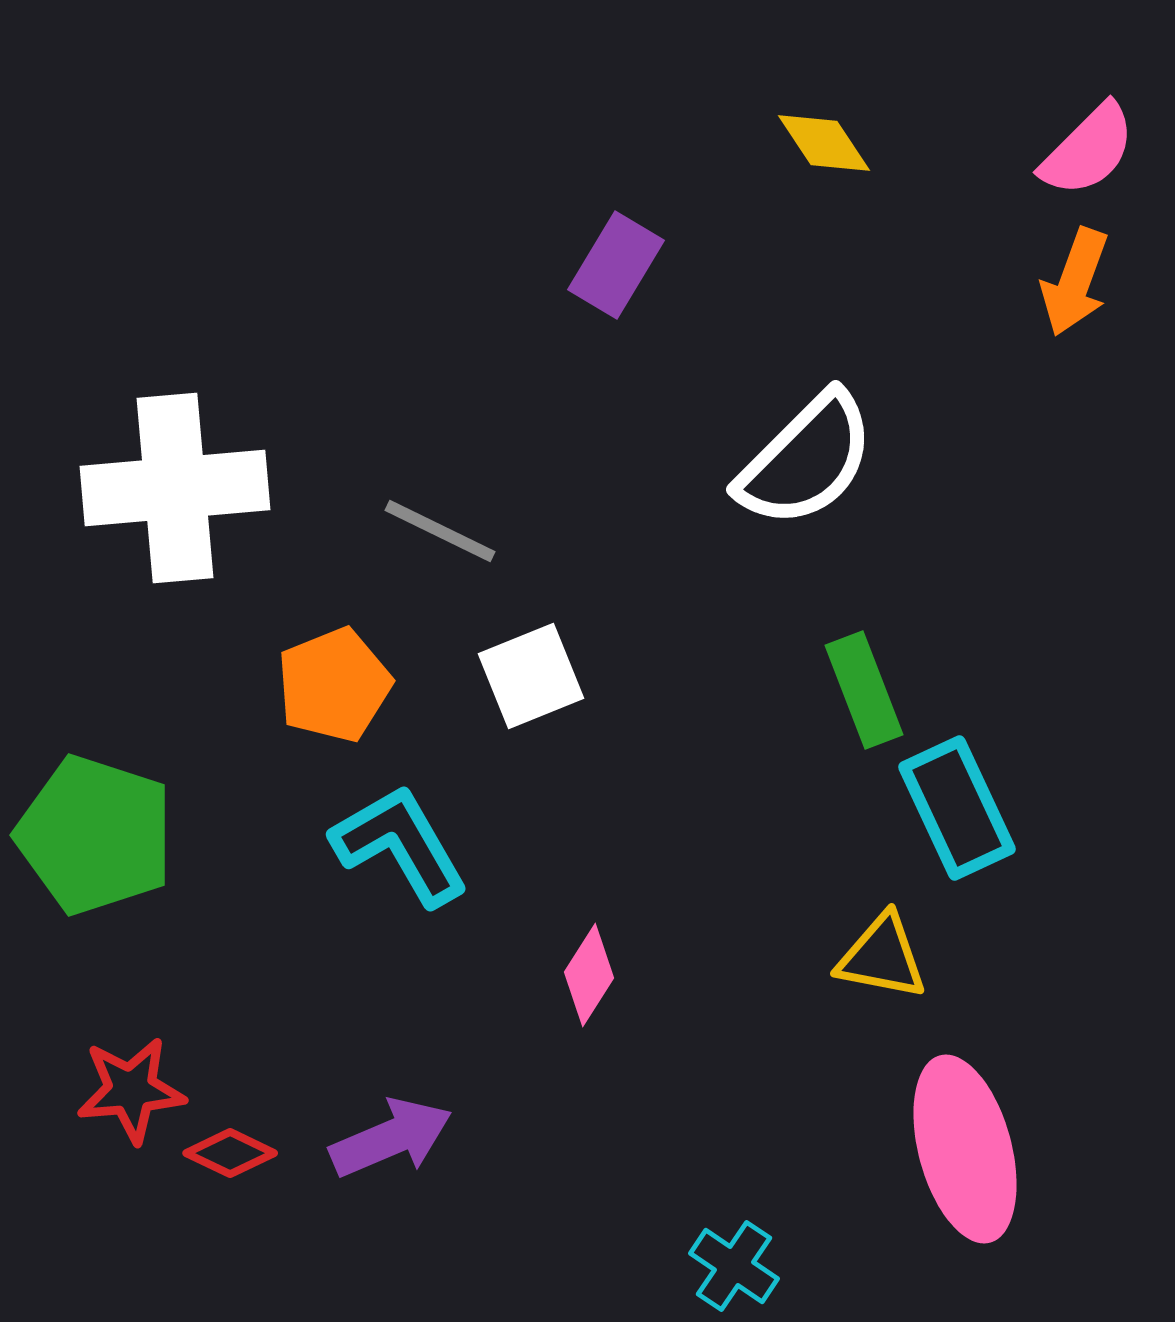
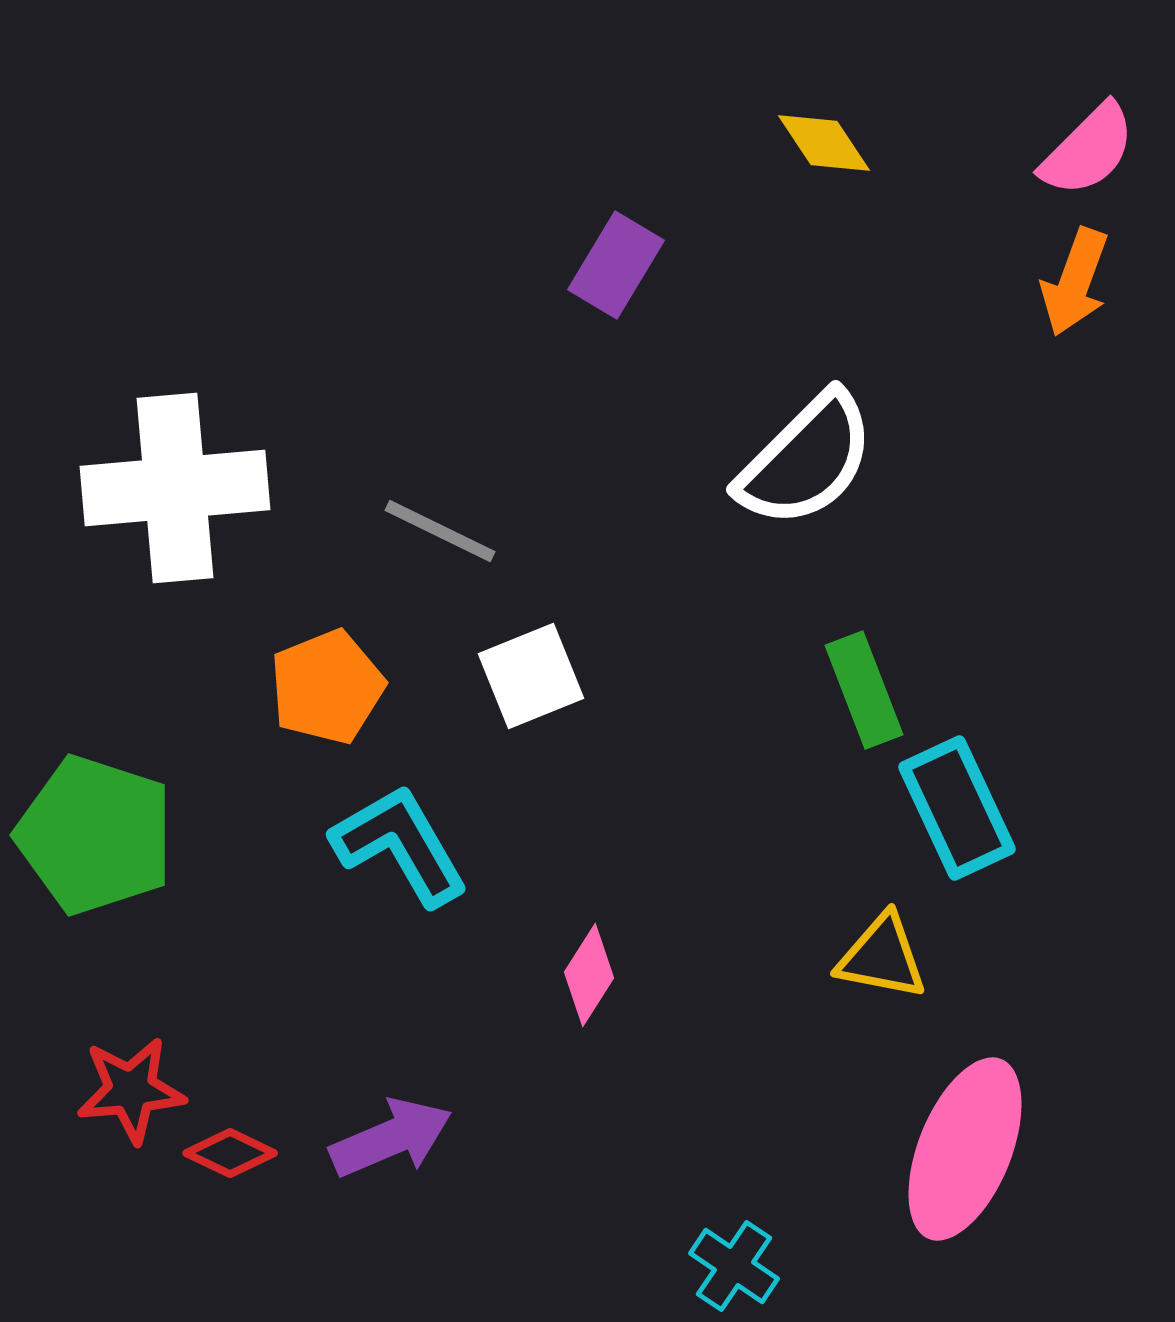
orange pentagon: moved 7 px left, 2 px down
pink ellipse: rotated 37 degrees clockwise
